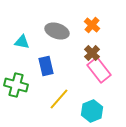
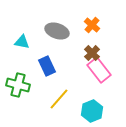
blue rectangle: moved 1 px right; rotated 12 degrees counterclockwise
green cross: moved 2 px right
